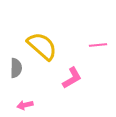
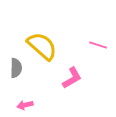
pink line: rotated 24 degrees clockwise
